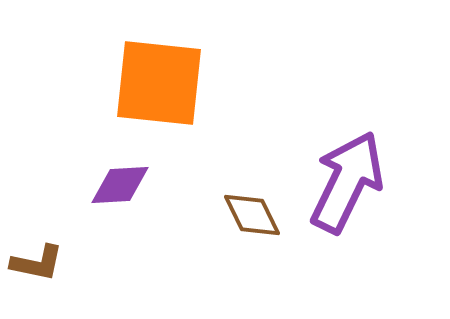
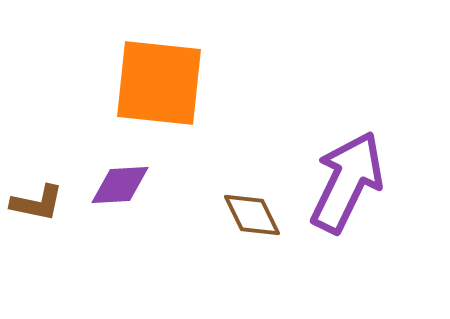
brown L-shape: moved 60 px up
